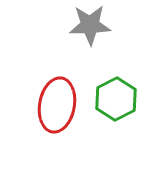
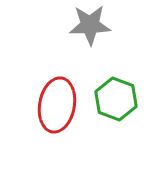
green hexagon: rotated 12 degrees counterclockwise
